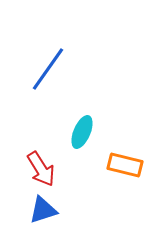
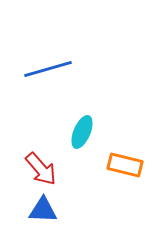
blue line: rotated 39 degrees clockwise
red arrow: rotated 9 degrees counterclockwise
blue triangle: rotated 20 degrees clockwise
